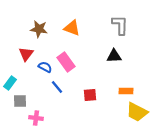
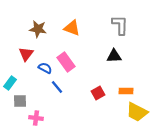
brown star: moved 1 px left
blue semicircle: moved 1 px down
red square: moved 8 px right, 2 px up; rotated 24 degrees counterclockwise
